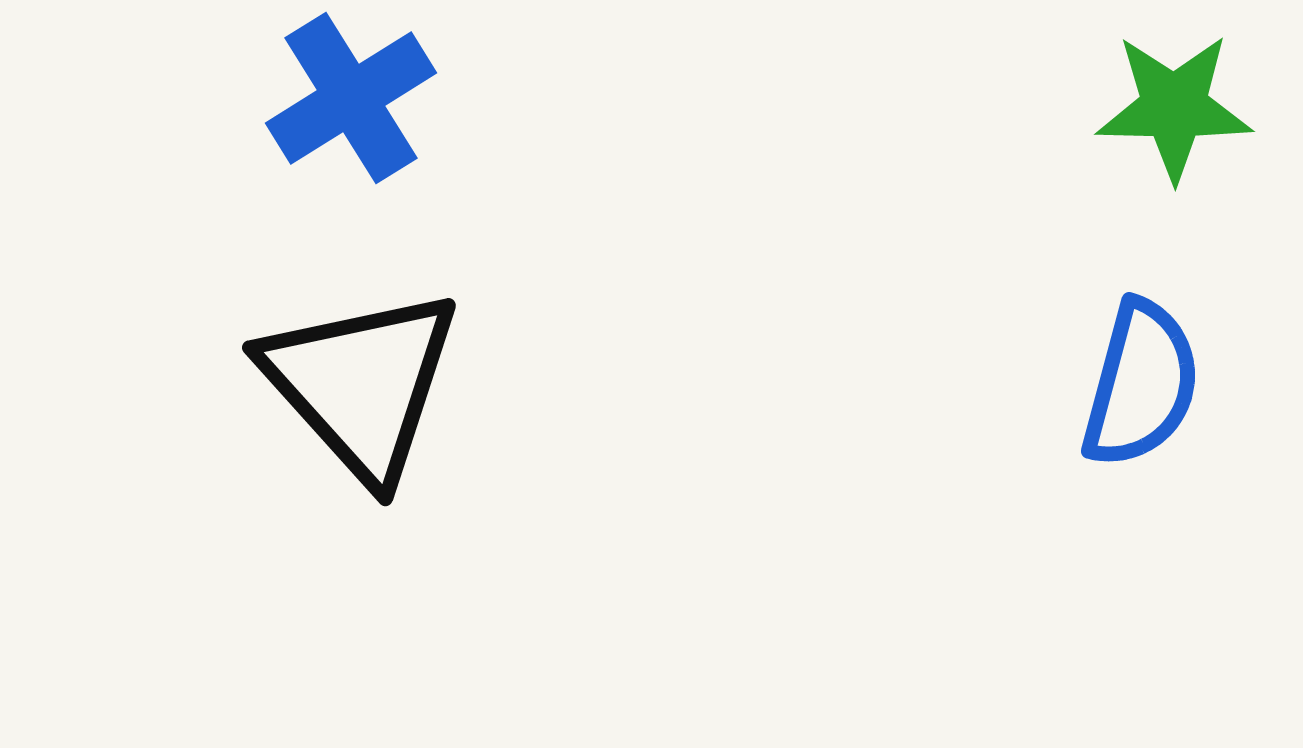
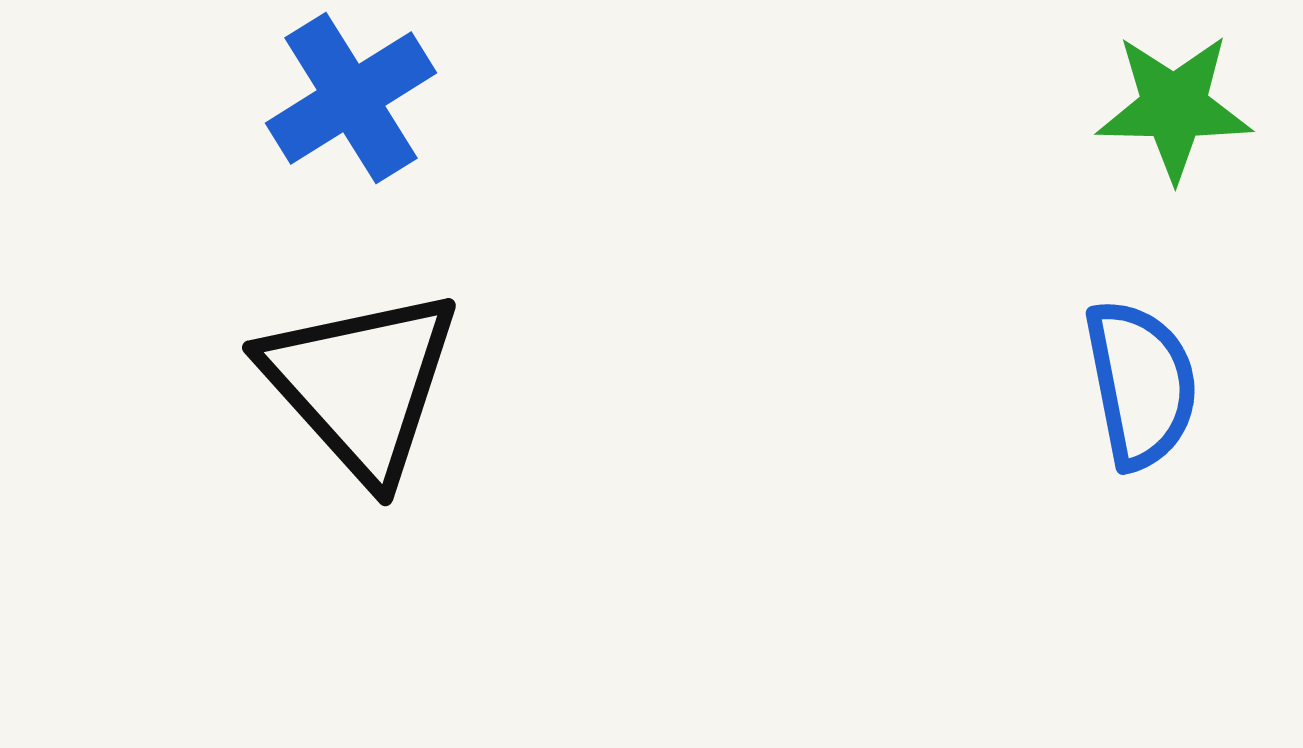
blue semicircle: rotated 26 degrees counterclockwise
